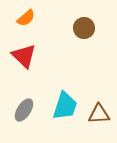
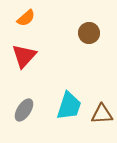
brown circle: moved 5 px right, 5 px down
red triangle: rotated 28 degrees clockwise
cyan trapezoid: moved 4 px right
brown triangle: moved 3 px right
